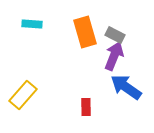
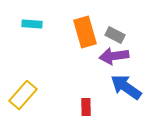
purple arrow: rotated 120 degrees counterclockwise
